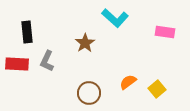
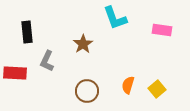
cyan L-shape: rotated 28 degrees clockwise
pink rectangle: moved 3 px left, 2 px up
brown star: moved 2 px left, 1 px down
red rectangle: moved 2 px left, 9 px down
orange semicircle: moved 3 px down; rotated 36 degrees counterclockwise
brown circle: moved 2 px left, 2 px up
